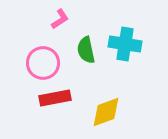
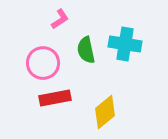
yellow diamond: moved 1 px left; rotated 20 degrees counterclockwise
